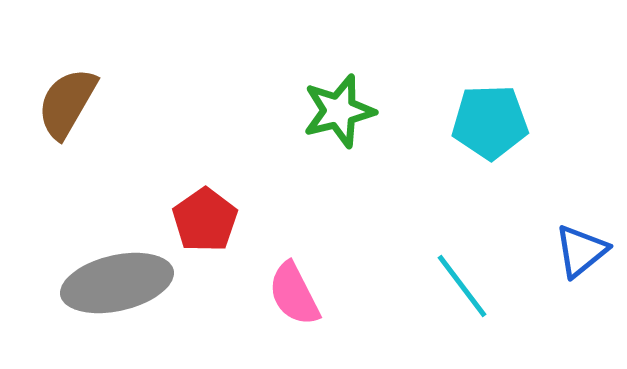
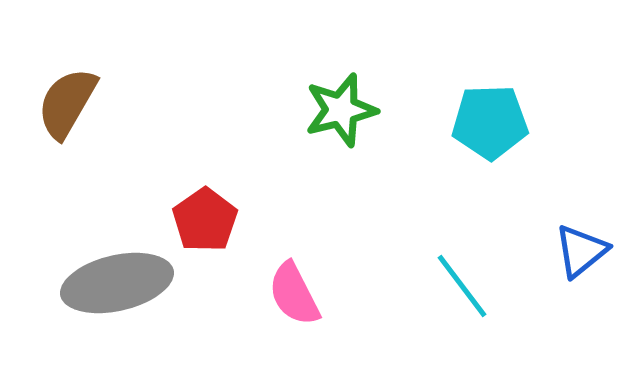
green star: moved 2 px right, 1 px up
